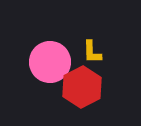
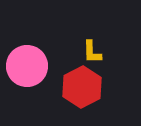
pink circle: moved 23 px left, 4 px down
